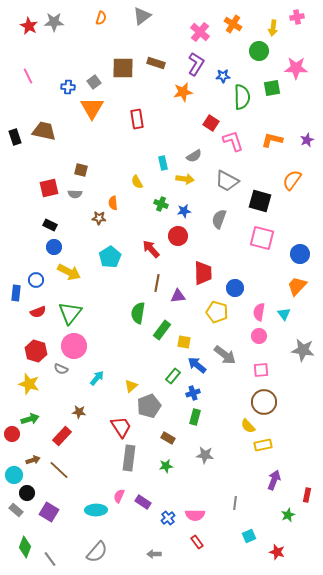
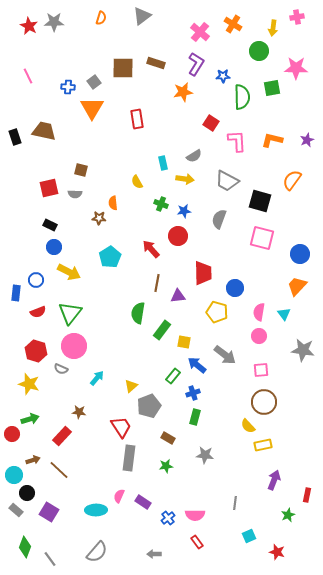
pink L-shape at (233, 141): moved 4 px right; rotated 15 degrees clockwise
